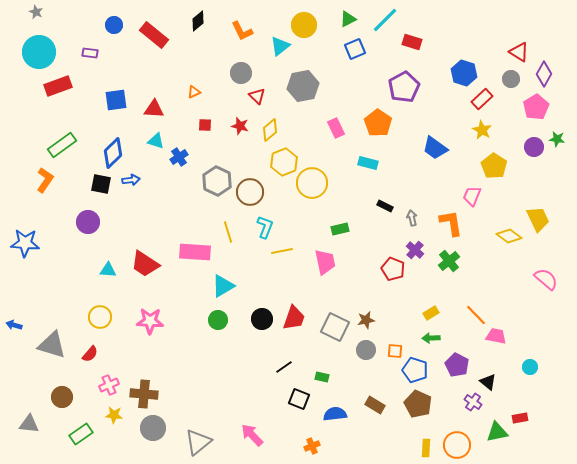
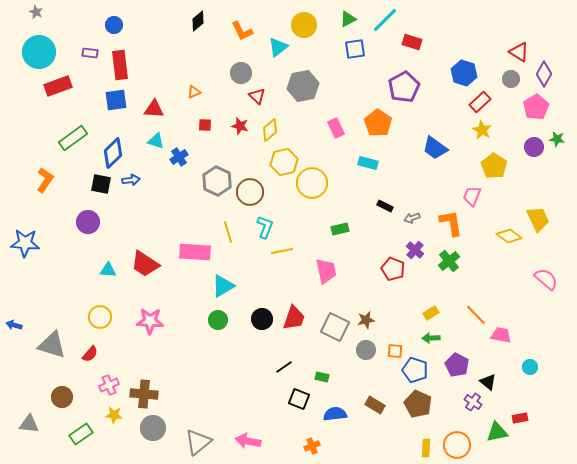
red rectangle at (154, 35): moved 34 px left, 30 px down; rotated 44 degrees clockwise
cyan triangle at (280, 46): moved 2 px left, 1 px down
blue square at (355, 49): rotated 15 degrees clockwise
red rectangle at (482, 99): moved 2 px left, 3 px down
green rectangle at (62, 145): moved 11 px right, 7 px up
yellow hexagon at (284, 162): rotated 8 degrees clockwise
gray arrow at (412, 218): rotated 98 degrees counterclockwise
pink trapezoid at (325, 262): moved 1 px right, 9 px down
pink trapezoid at (496, 336): moved 5 px right, 1 px up
pink arrow at (252, 435): moved 4 px left, 6 px down; rotated 35 degrees counterclockwise
